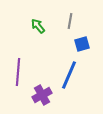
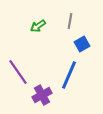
green arrow: rotated 84 degrees counterclockwise
blue square: rotated 14 degrees counterclockwise
purple line: rotated 40 degrees counterclockwise
